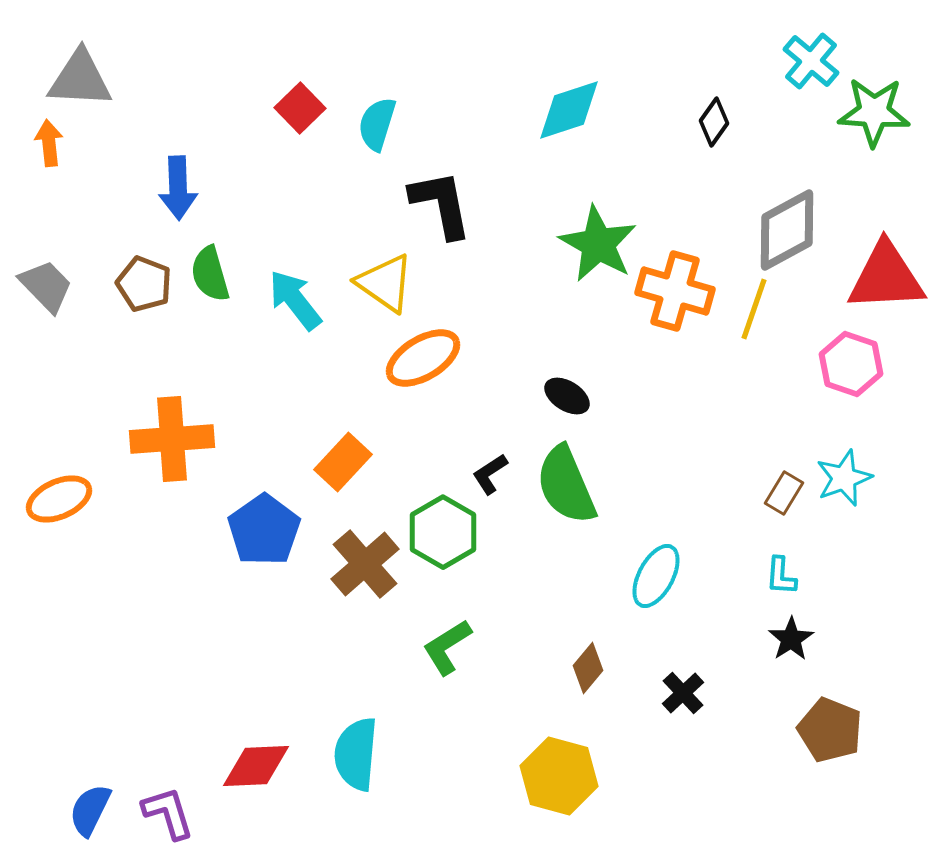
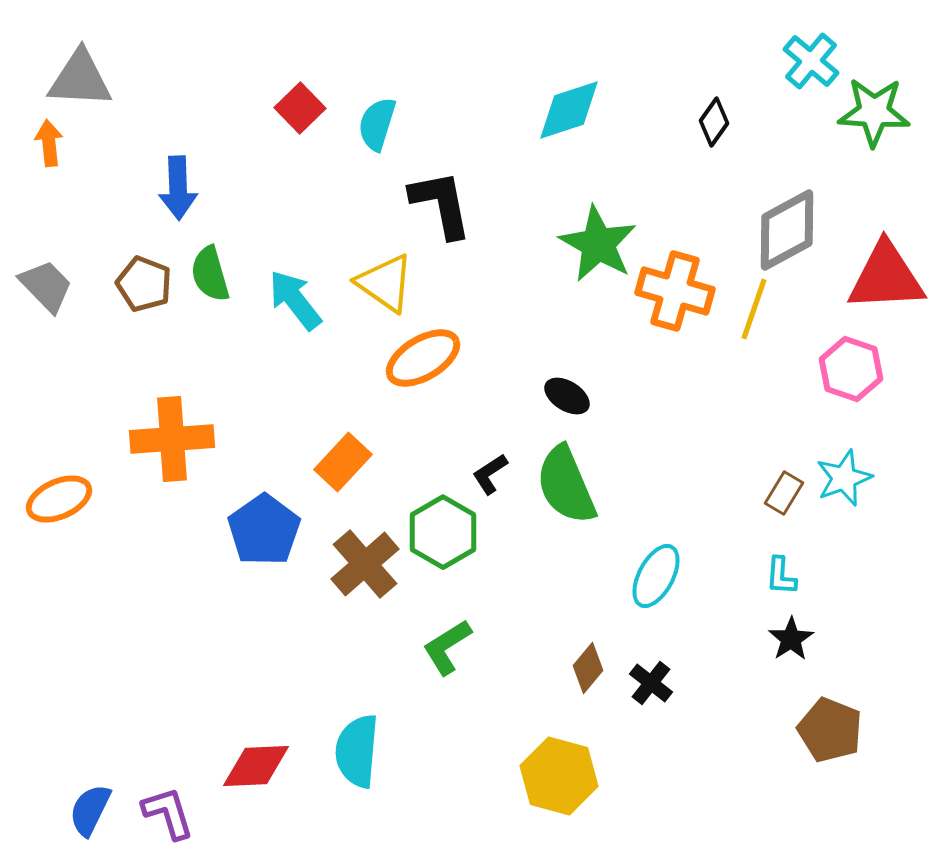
pink hexagon at (851, 364): moved 5 px down
black cross at (683, 693): moved 32 px left, 10 px up; rotated 9 degrees counterclockwise
cyan semicircle at (356, 754): moved 1 px right, 3 px up
